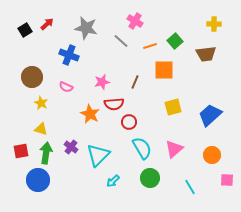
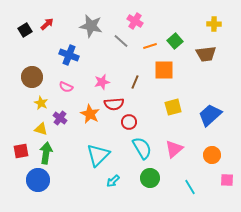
gray star: moved 5 px right, 2 px up
purple cross: moved 11 px left, 29 px up
